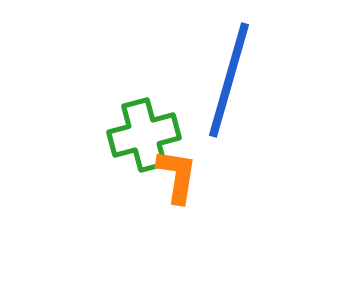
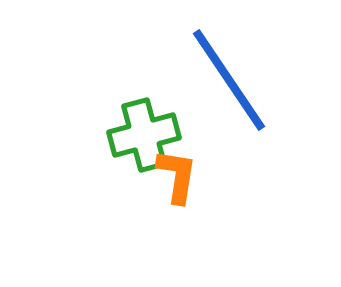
blue line: rotated 50 degrees counterclockwise
